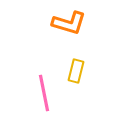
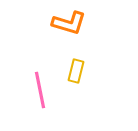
pink line: moved 4 px left, 3 px up
